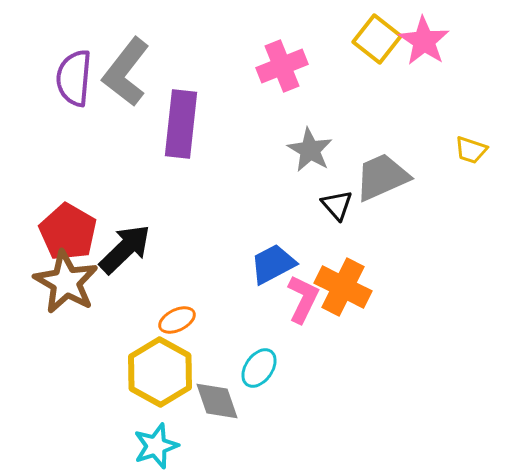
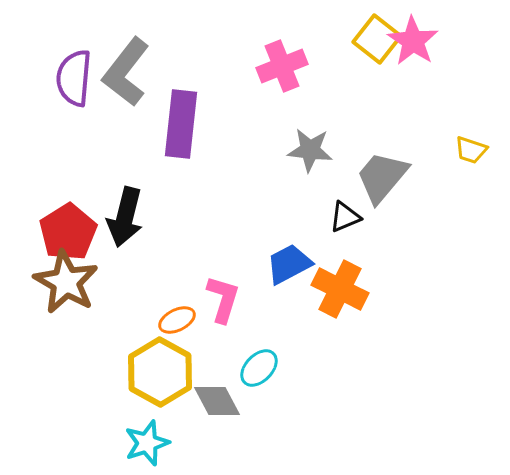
pink star: moved 11 px left
gray star: rotated 24 degrees counterclockwise
gray trapezoid: rotated 26 degrees counterclockwise
black triangle: moved 8 px right, 12 px down; rotated 48 degrees clockwise
red pentagon: rotated 10 degrees clockwise
black arrow: moved 32 px up; rotated 148 degrees clockwise
blue trapezoid: moved 16 px right
orange cross: moved 3 px left, 2 px down
pink L-shape: moved 80 px left; rotated 9 degrees counterclockwise
cyan ellipse: rotated 9 degrees clockwise
gray diamond: rotated 9 degrees counterclockwise
cyan star: moved 9 px left, 3 px up
